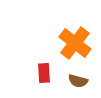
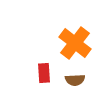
brown semicircle: moved 3 px left, 1 px up; rotated 18 degrees counterclockwise
